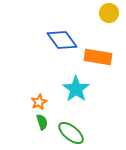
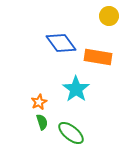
yellow circle: moved 3 px down
blue diamond: moved 1 px left, 3 px down
